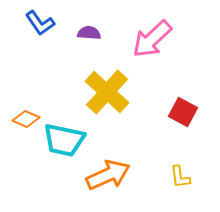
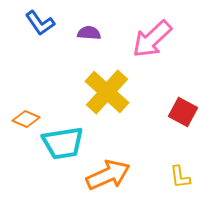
cyan trapezoid: moved 1 px left, 3 px down; rotated 21 degrees counterclockwise
